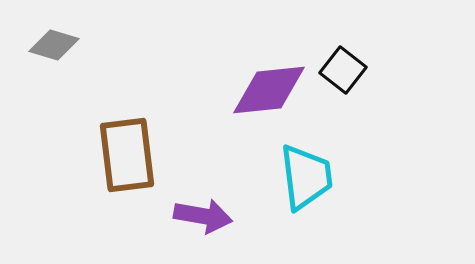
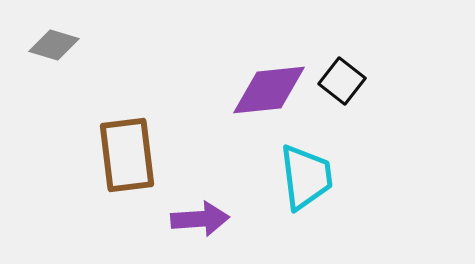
black square: moved 1 px left, 11 px down
purple arrow: moved 3 px left, 3 px down; rotated 14 degrees counterclockwise
